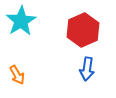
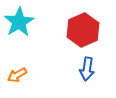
cyan star: moved 2 px left, 1 px down
orange arrow: rotated 90 degrees clockwise
